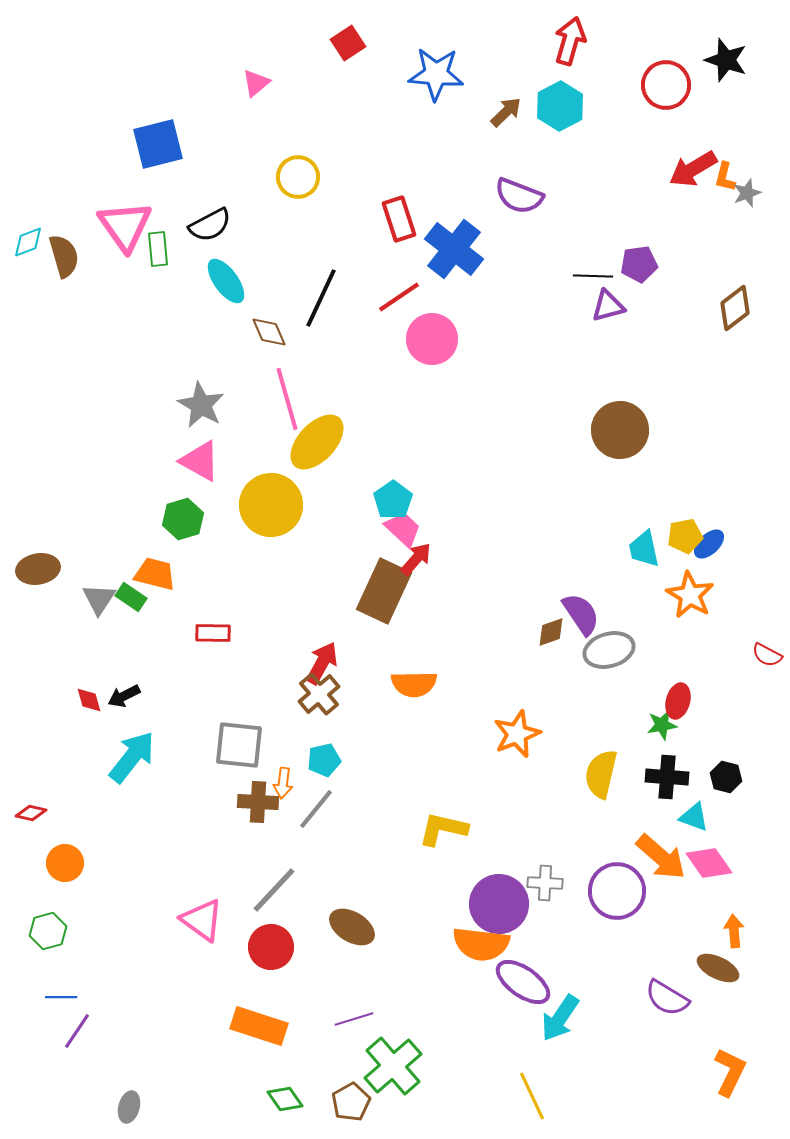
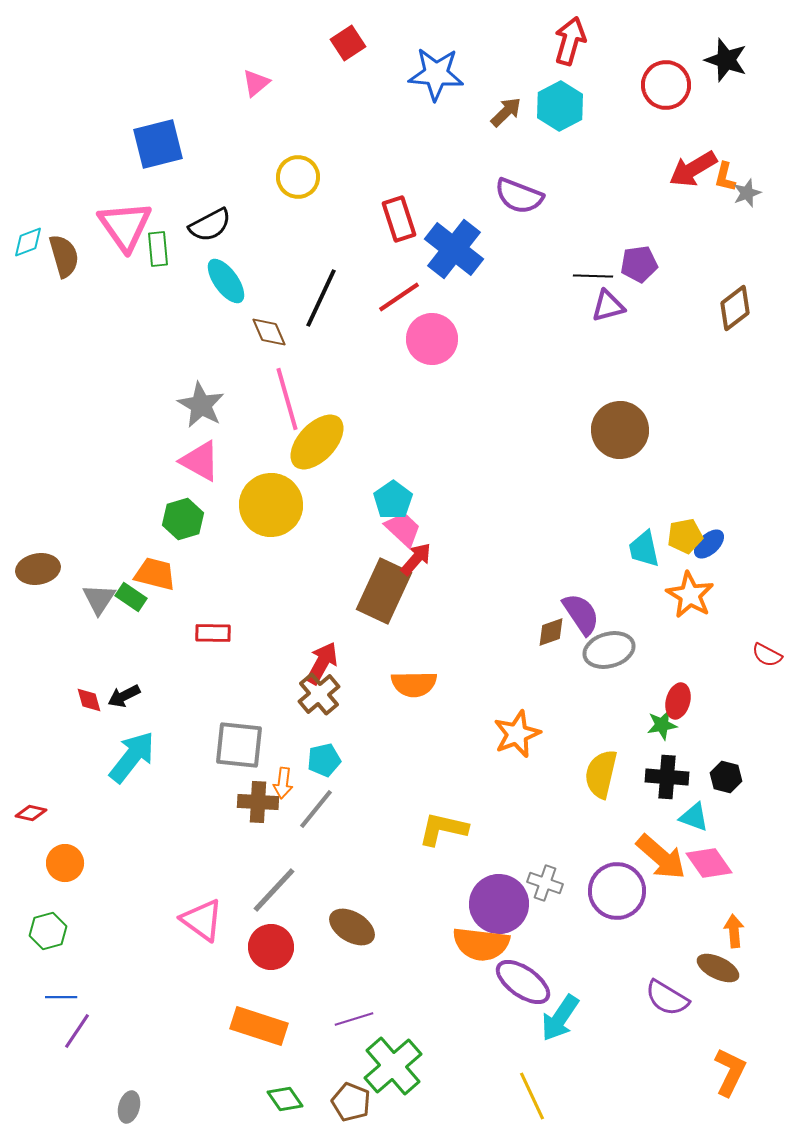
gray cross at (545, 883): rotated 16 degrees clockwise
brown pentagon at (351, 1102): rotated 21 degrees counterclockwise
